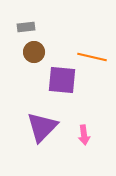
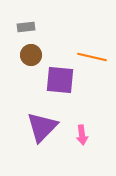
brown circle: moved 3 px left, 3 px down
purple square: moved 2 px left
pink arrow: moved 2 px left
